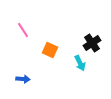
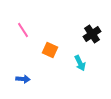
black cross: moved 9 px up
